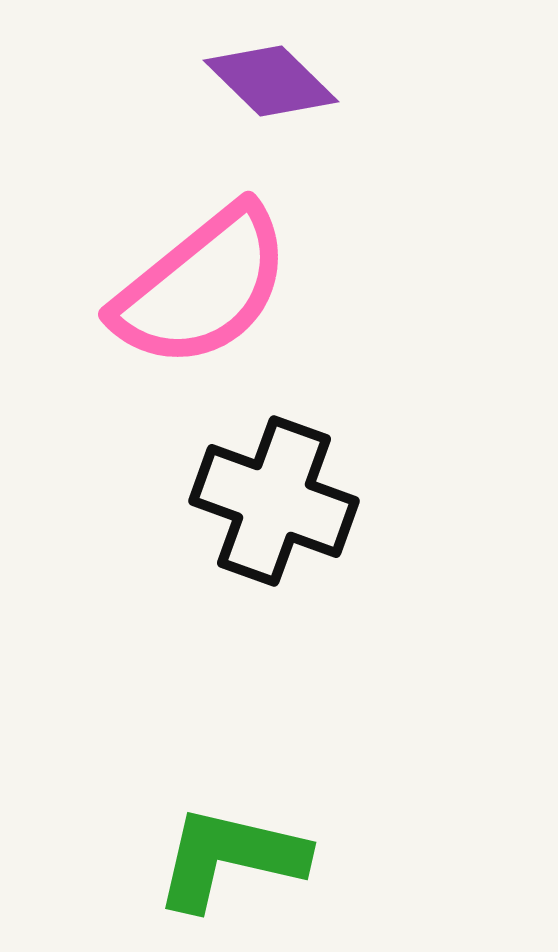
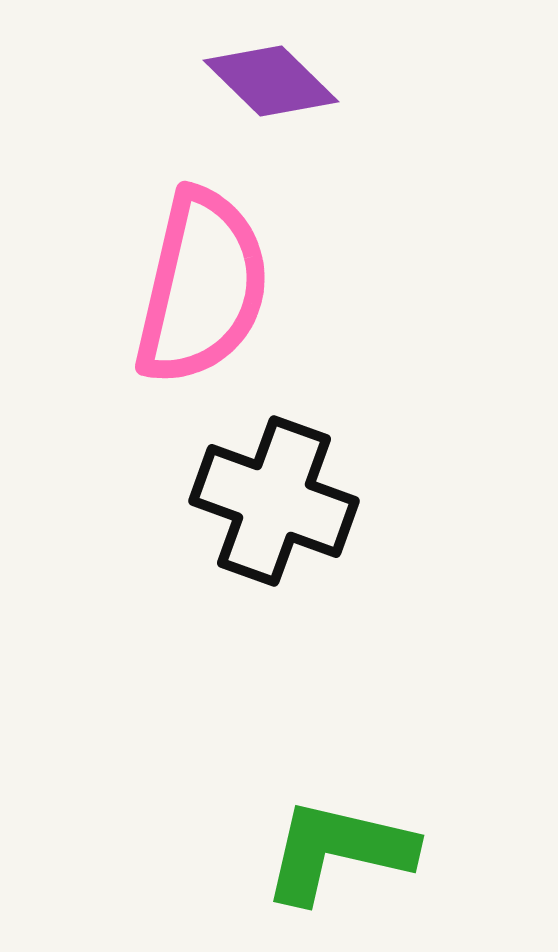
pink semicircle: rotated 38 degrees counterclockwise
green L-shape: moved 108 px right, 7 px up
